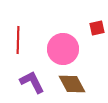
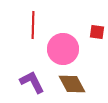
red square: moved 4 px down; rotated 21 degrees clockwise
red line: moved 15 px right, 15 px up
